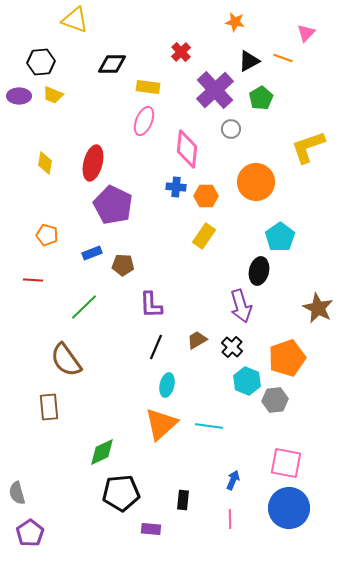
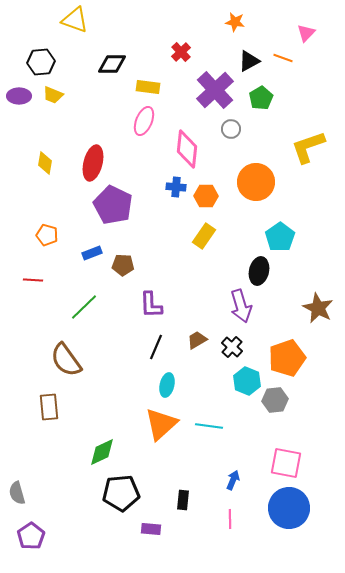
purple pentagon at (30, 533): moved 1 px right, 3 px down
